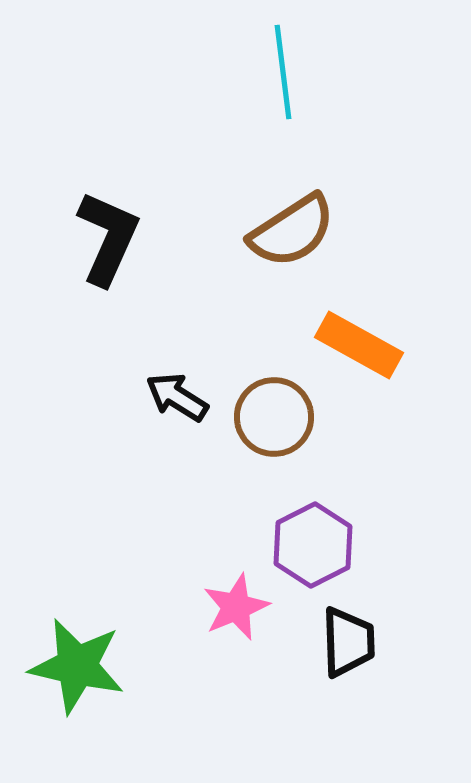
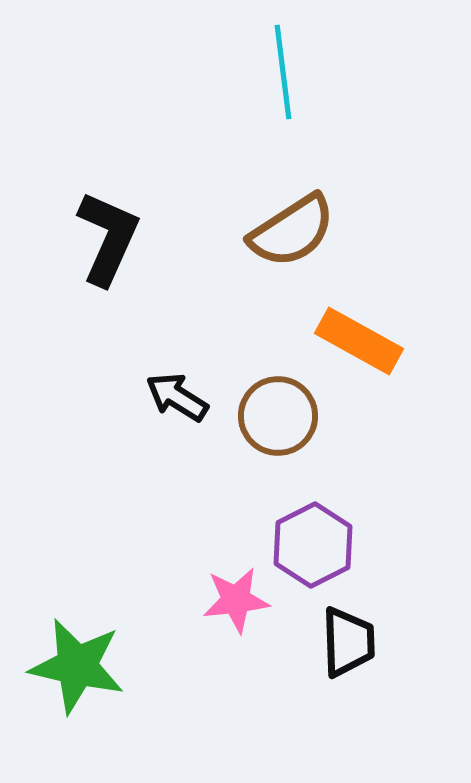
orange rectangle: moved 4 px up
brown circle: moved 4 px right, 1 px up
pink star: moved 7 px up; rotated 16 degrees clockwise
